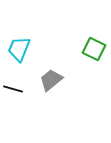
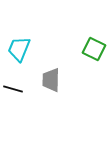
gray trapezoid: rotated 50 degrees counterclockwise
